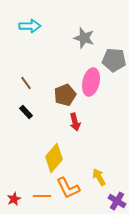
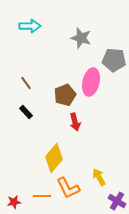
gray star: moved 3 px left
red star: moved 3 px down; rotated 16 degrees clockwise
